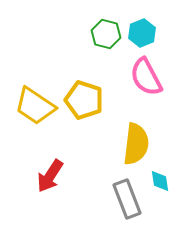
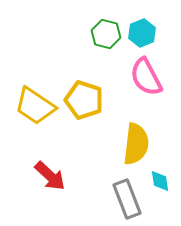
red arrow: rotated 80 degrees counterclockwise
